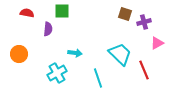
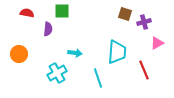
cyan trapezoid: moved 3 px left, 2 px up; rotated 50 degrees clockwise
